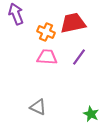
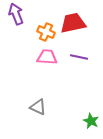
purple line: rotated 66 degrees clockwise
green star: moved 7 px down
